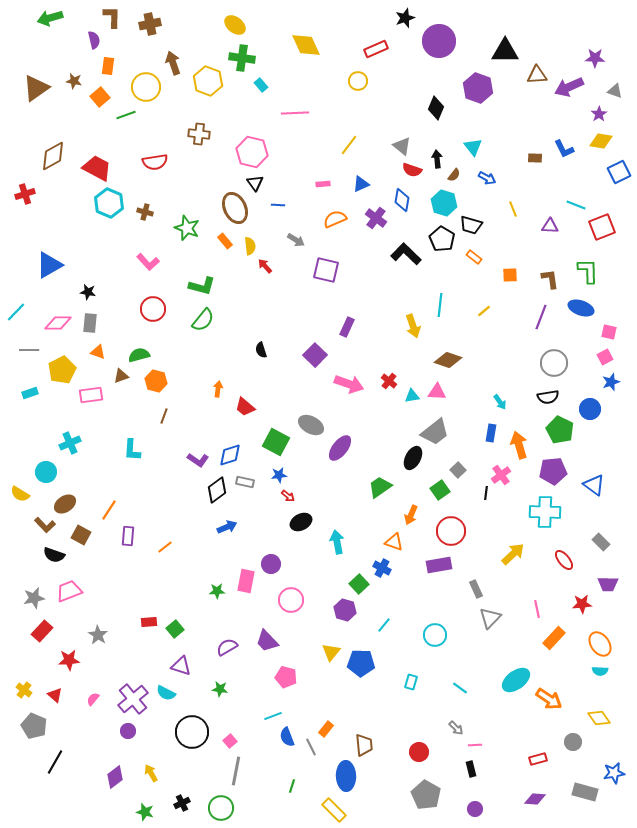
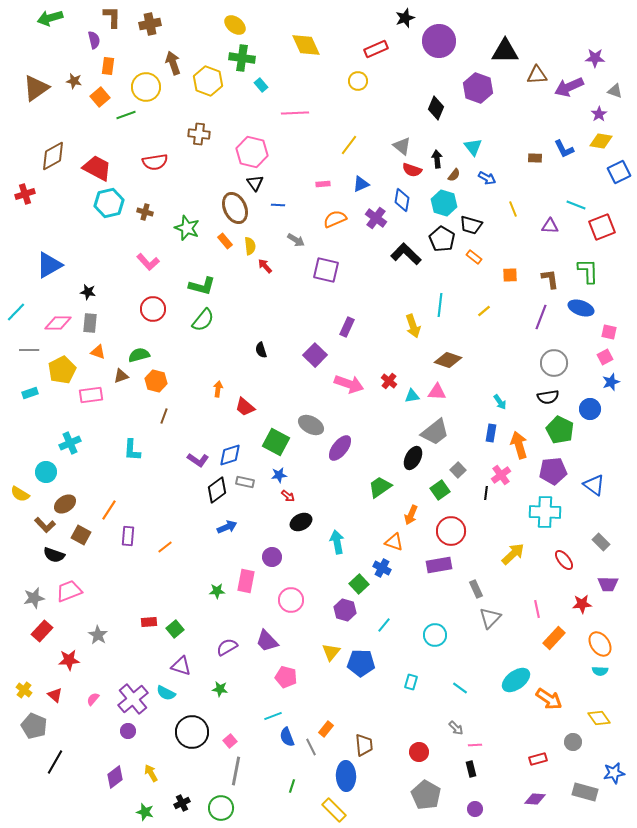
cyan hexagon at (109, 203): rotated 24 degrees clockwise
purple circle at (271, 564): moved 1 px right, 7 px up
